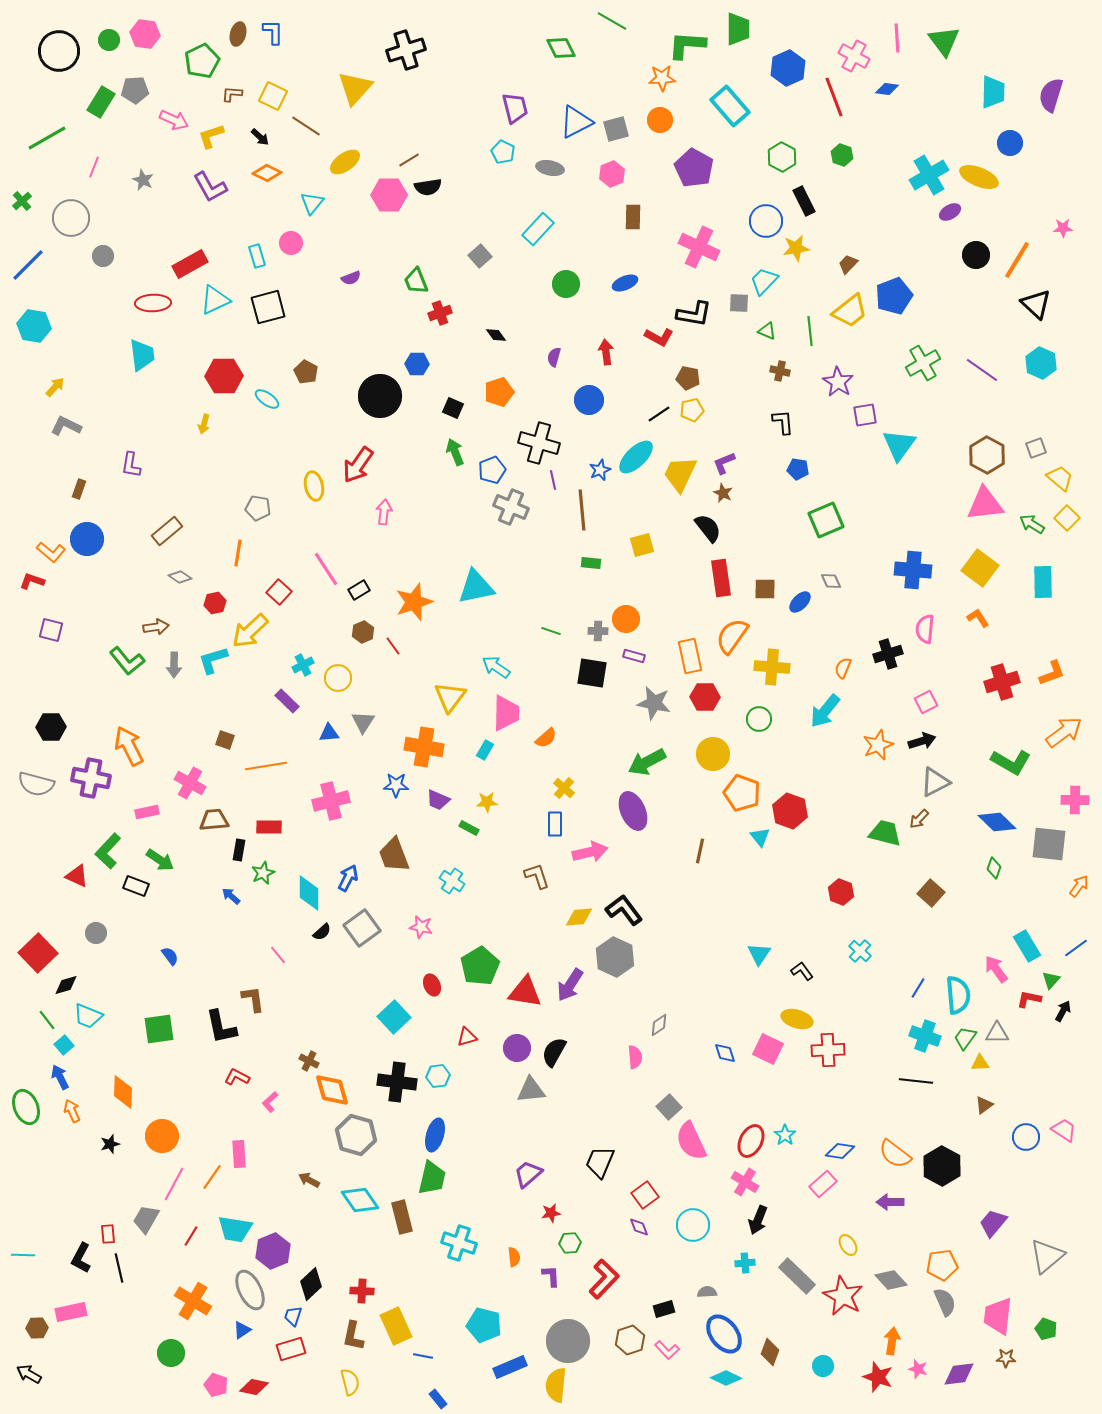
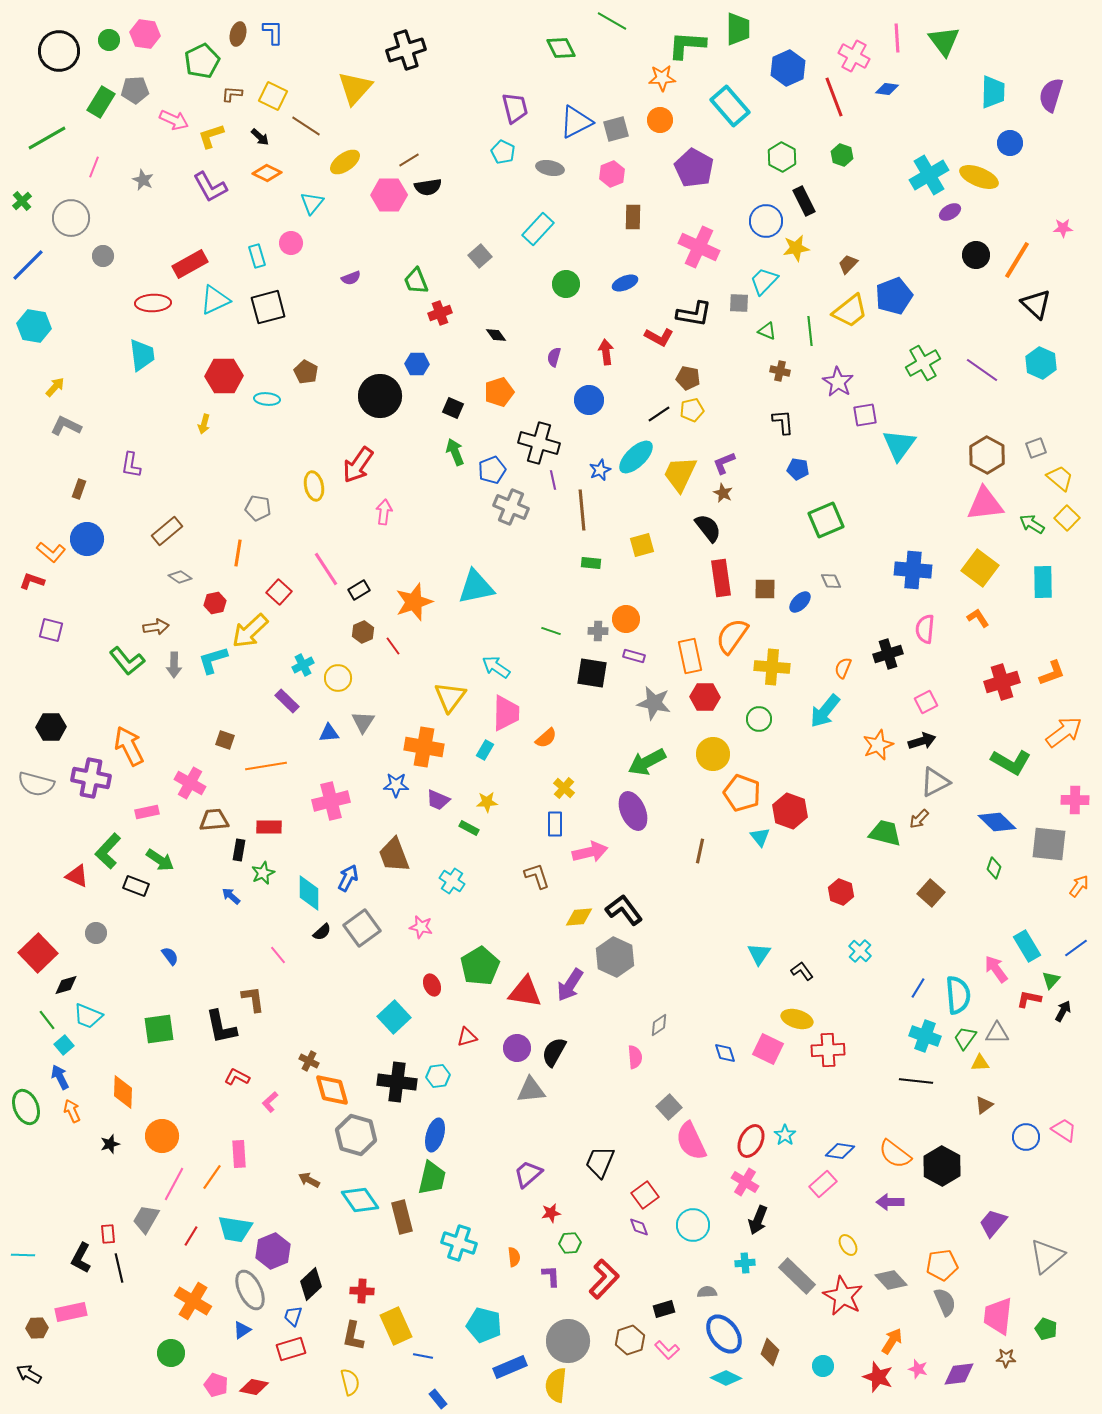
cyan ellipse at (267, 399): rotated 30 degrees counterclockwise
orange arrow at (892, 1341): rotated 24 degrees clockwise
